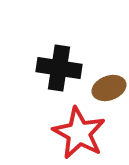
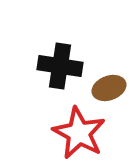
black cross: moved 1 px right, 2 px up
